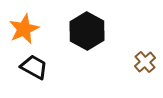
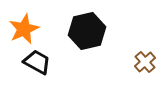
black hexagon: rotated 18 degrees clockwise
black trapezoid: moved 3 px right, 5 px up
